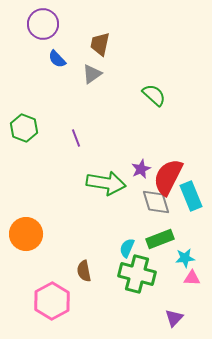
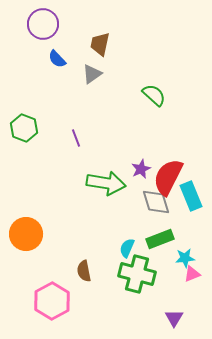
pink triangle: moved 4 px up; rotated 24 degrees counterclockwise
purple triangle: rotated 12 degrees counterclockwise
